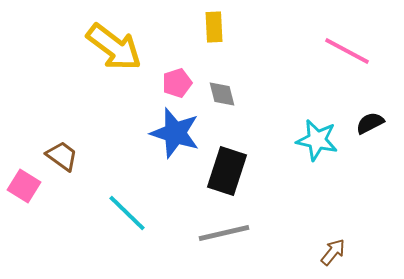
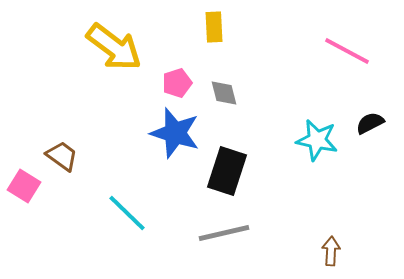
gray diamond: moved 2 px right, 1 px up
brown arrow: moved 2 px left, 1 px up; rotated 36 degrees counterclockwise
